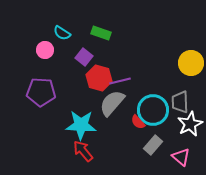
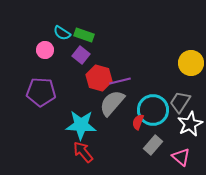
green rectangle: moved 17 px left, 2 px down
purple square: moved 3 px left, 2 px up
gray trapezoid: rotated 35 degrees clockwise
red semicircle: rotated 63 degrees clockwise
red arrow: moved 1 px down
